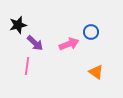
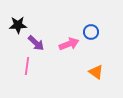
black star: rotated 12 degrees clockwise
purple arrow: moved 1 px right
